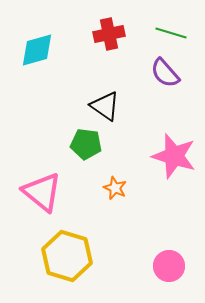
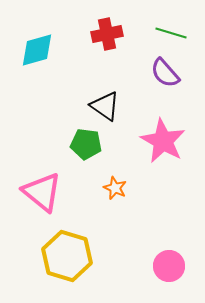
red cross: moved 2 px left
pink star: moved 11 px left, 15 px up; rotated 12 degrees clockwise
